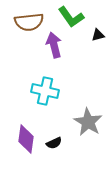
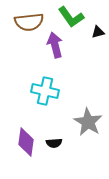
black triangle: moved 3 px up
purple arrow: moved 1 px right
purple diamond: moved 3 px down
black semicircle: rotated 21 degrees clockwise
